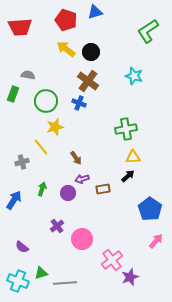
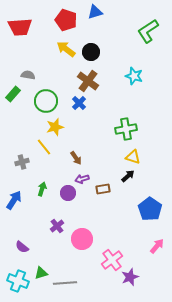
green rectangle: rotated 21 degrees clockwise
blue cross: rotated 24 degrees clockwise
yellow line: moved 3 px right
yellow triangle: rotated 21 degrees clockwise
pink arrow: moved 1 px right, 5 px down
